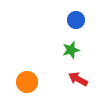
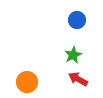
blue circle: moved 1 px right
green star: moved 2 px right, 5 px down; rotated 12 degrees counterclockwise
